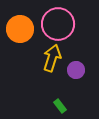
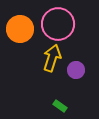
green rectangle: rotated 16 degrees counterclockwise
